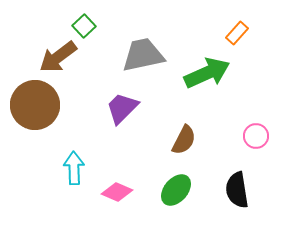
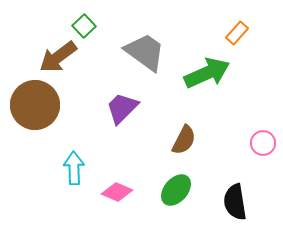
gray trapezoid: moved 2 px right, 3 px up; rotated 48 degrees clockwise
pink circle: moved 7 px right, 7 px down
black semicircle: moved 2 px left, 12 px down
